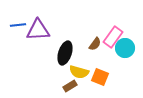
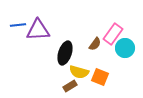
pink rectangle: moved 3 px up
